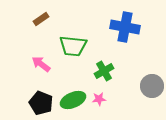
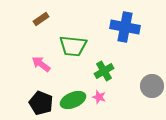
pink star: moved 2 px up; rotated 24 degrees clockwise
